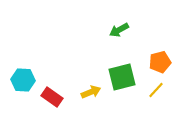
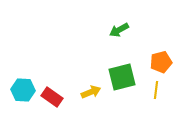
orange pentagon: moved 1 px right
cyan hexagon: moved 10 px down
yellow line: rotated 36 degrees counterclockwise
